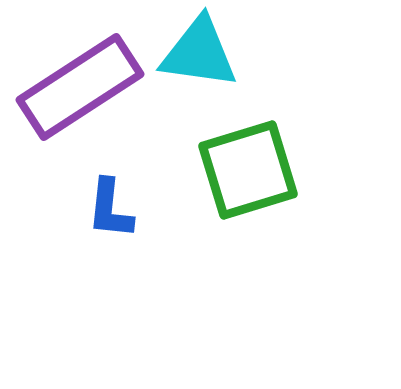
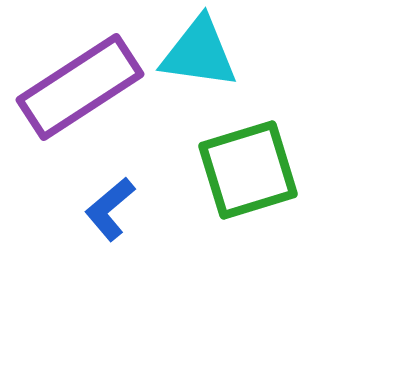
blue L-shape: rotated 44 degrees clockwise
